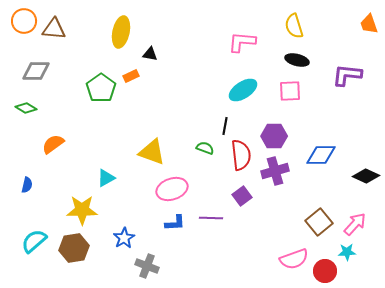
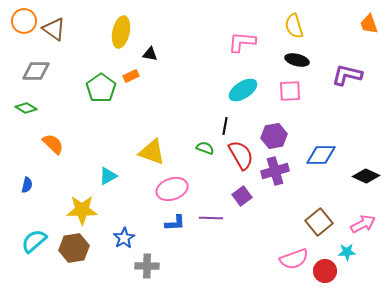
brown triangle: rotated 30 degrees clockwise
purple L-shape: rotated 8 degrees clockwise
purple hexagon: rotated 10 degrees counterclockwise
orange semicircle: rotated 80 degrees clockwise
red semicircle: rotated 24 degrees counterclockwise
cyan triangle: moved 2 px right, 2 px up
pink arrow: moved 8 px right; rotated 20 degrees clockwise
gray cross: rotated 20 degrees counterclockwise
